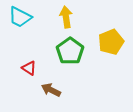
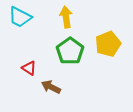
yellow pentagon: moved 3 px left, 2 px down
brown arrow: moved 3 px up
